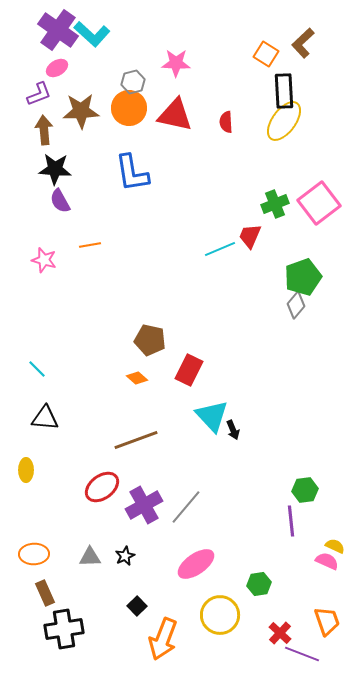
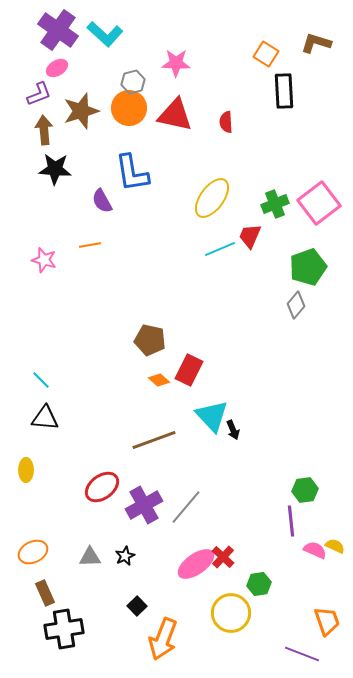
cyan L-shape at (92, 34): moved 13 px right
brown L-shape at (303, 43): moved 13 px right; rotated 60 degrees clockwise
brown star at (81, 111): rotated 15 degrees counterclockwise
yellow ellipse at (284, 121): moved 72 px left, 77 px down
purple semicircle at (60, 201): moved 42 px right
green pentagon at (303, 277): moved 5 px right, 10 px up
cyan line at (37, 369): moved 4 px right, 11 px down
orange diamond at (137, 378): moved 22 px right, 2 px down
brown line at (136, 440): moved 18 px right
orange ellipse at (34, 554): moved 1 px left, 2 px up; rotated 24 degrees counterclockwise
pink semicircle at (327, 561): moved 12 px left, 11 px up
yellow circle at (220, 615): moved 11 px right, 2 px up
red cross at (280, 633): moved 57 px left, 76 px up
